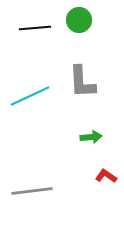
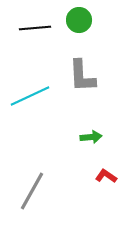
gray L-shape: moved 6 px up
gray line: rotated 54 degrees counterclockwise
